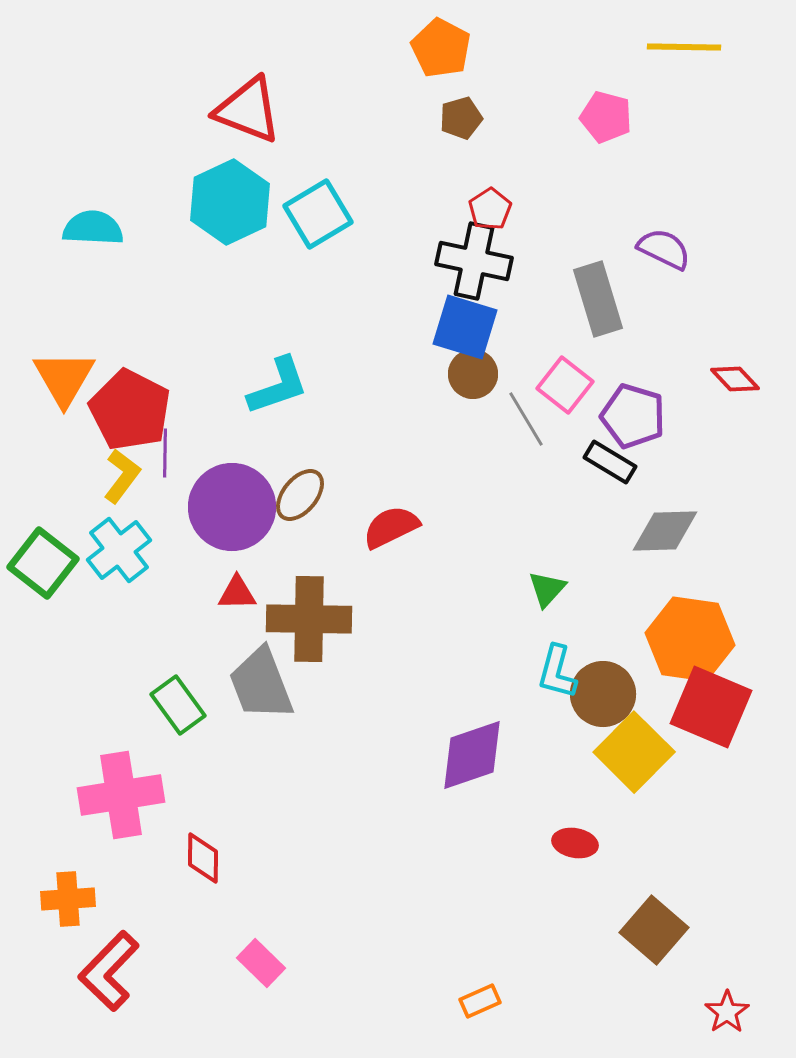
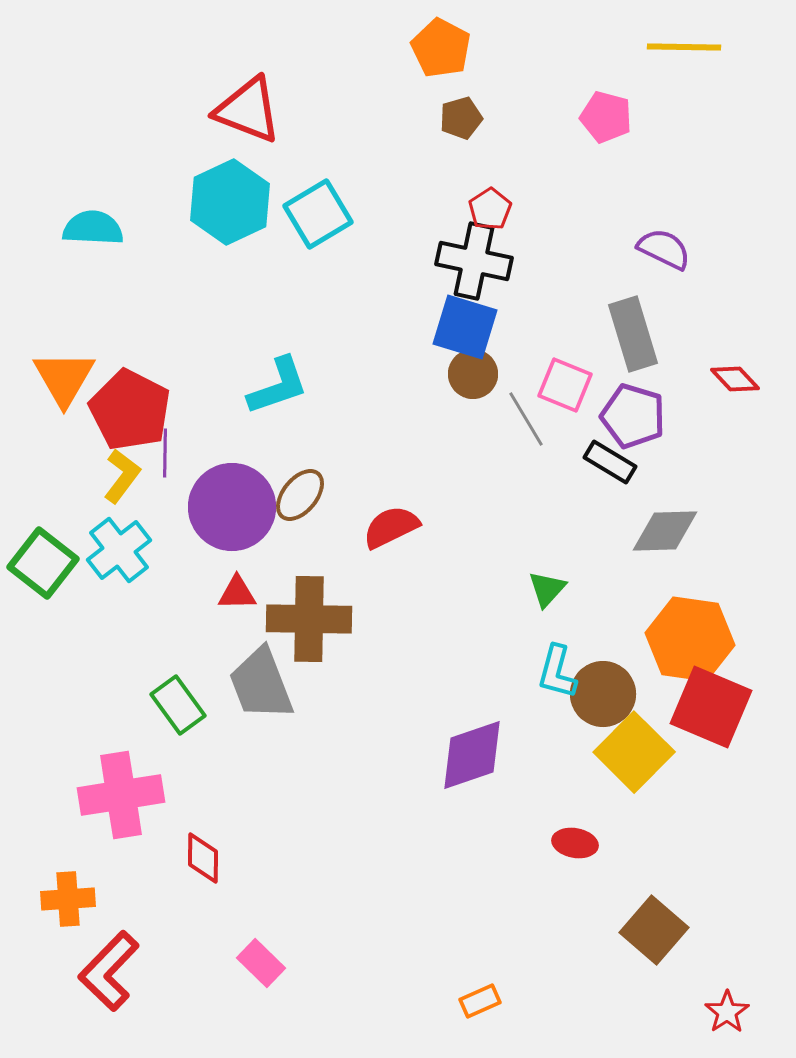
gray rectangle at (598, 299): moved 35 px right, 35 px down
pink square at (565, 385): rotated 16 degrees counterclockwise
